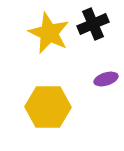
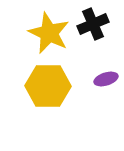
yellow hexagon: moved 21 px up
